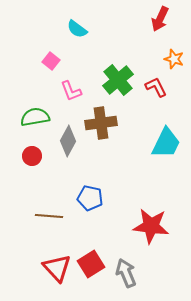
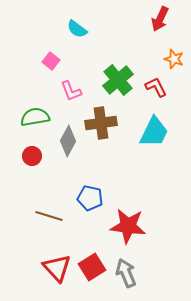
cyan trapezoid: moved 12 px left, 11 px up
brown line: rotated 12 degrees clockwise
red star: moved 23 px left
red square: moved 1 px right, 3 px down
